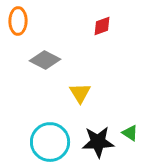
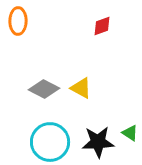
gray diamond: moved 1 px left, 29 px down
yellow triangle: moved 1 px right, 5 px up; rotated 30 degrees counterclockwise
